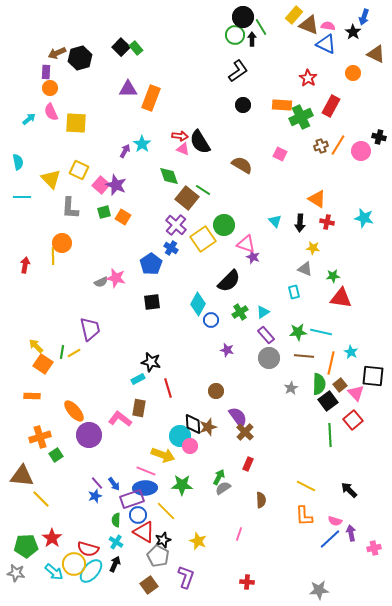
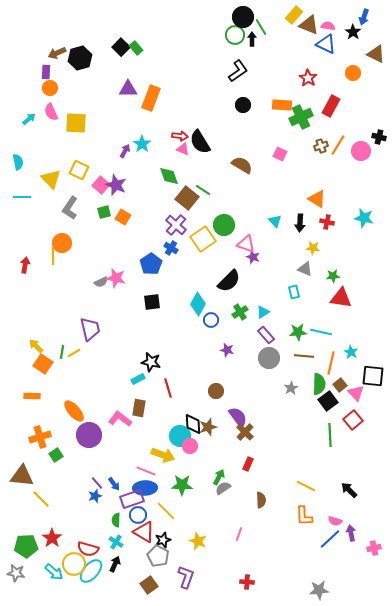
gray L-shape at (70, 208): rotated 30 degrees clockwise
